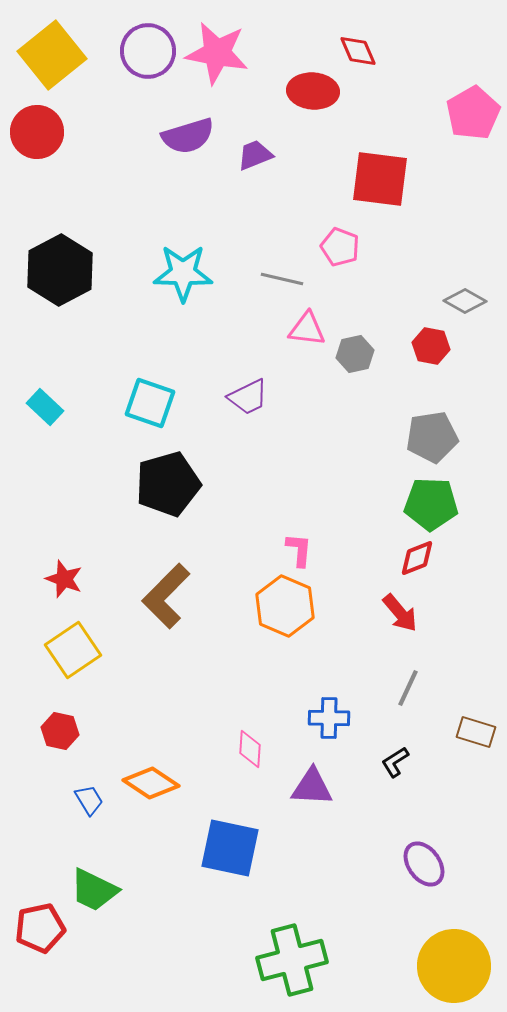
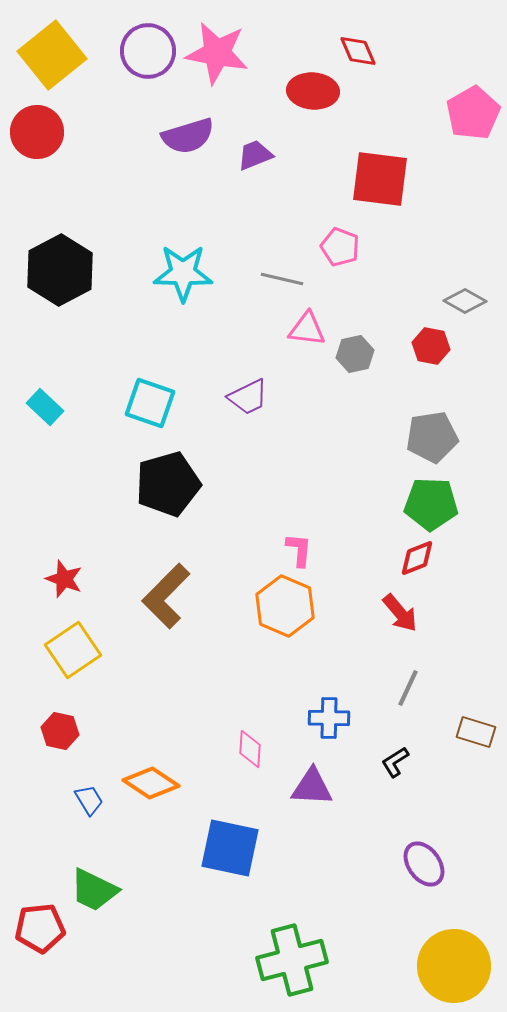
red pentagon at (40, 928): rotated 6 degrees clockwise
